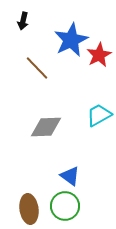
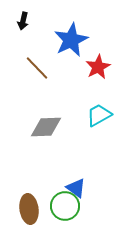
red star: moved 1 px left, 12 px down
blue triangle: moved 6 px right, 12 px down
